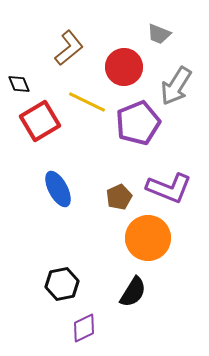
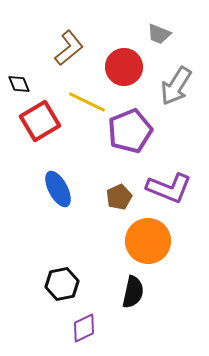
purple pentagon: moved 8 px left, 8 px down
orange circle: moved 3 px down
black semicircle: rotated 20 degrees counterclockwise
